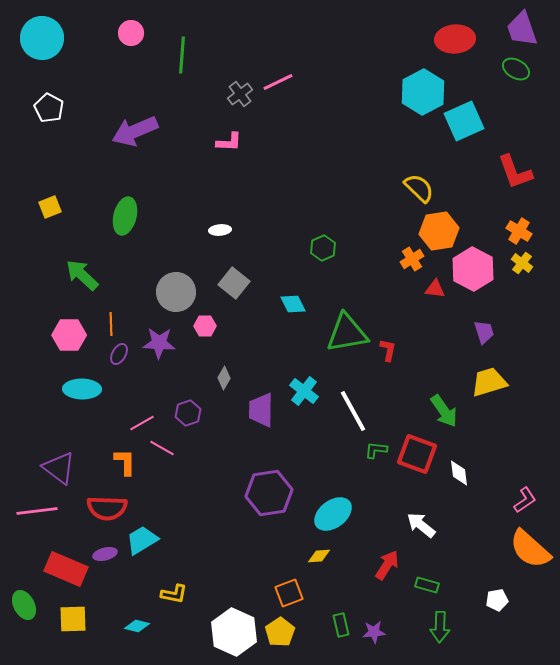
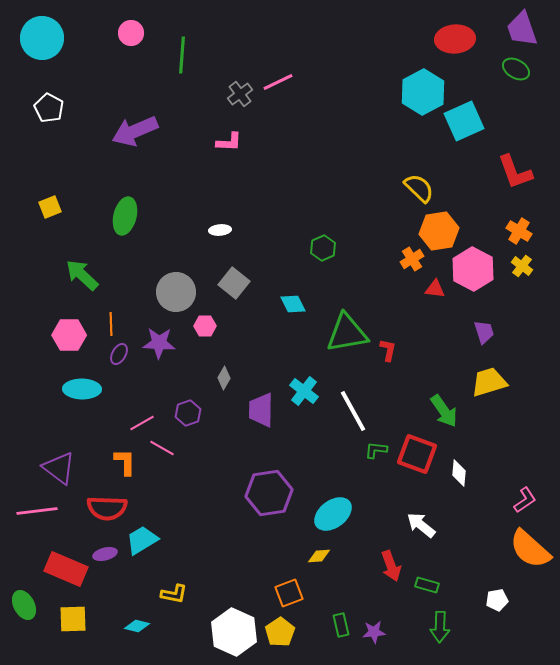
yellow cross at (522, 263): moved 3 px down
white diamond at (459, 473): rotated 12 degrees clockwise
red arrow at (387, 565): moved 4 px right, 1 px down; rotated 128 degrees clockwise
